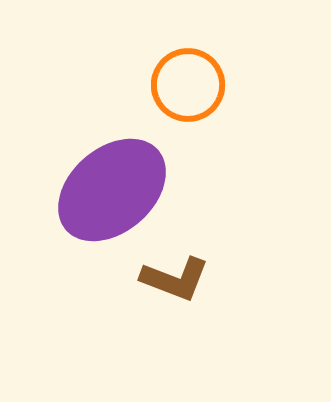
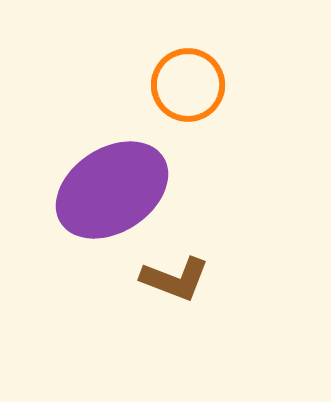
purple ellipse: rotated 8 degrees clockwise
